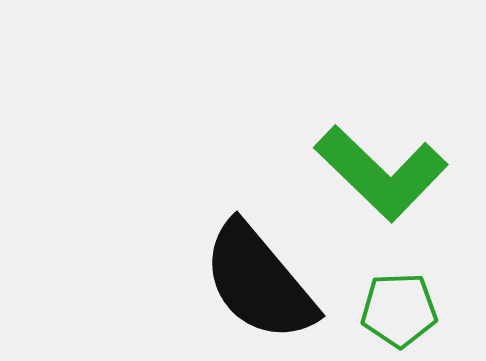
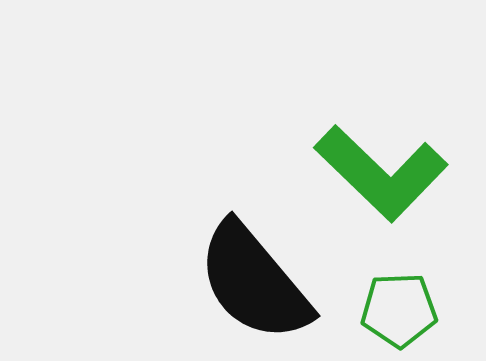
black semicircle: moved 5 px left
